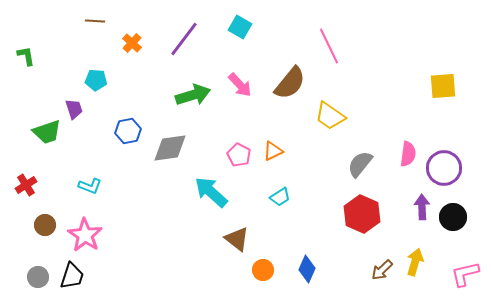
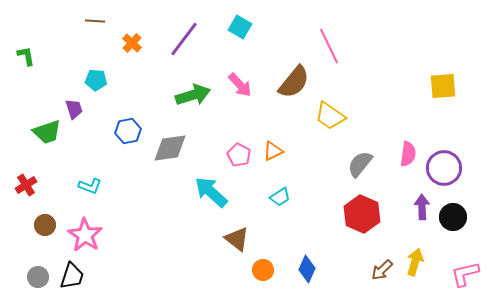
brown semicircle: moved 4 px right, 1 px up
